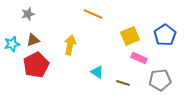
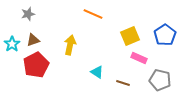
cyan star: rotated 21 degrees counterclockwise
gray pentagon: rotated 20 degrees clockwise
